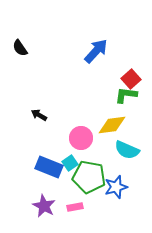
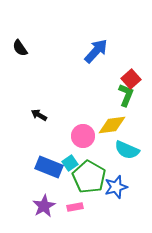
green L-shape: rotated 105 degrees clockwise
pink circle: moved 2 px right, 2 px up
green pentagon: rotated 20 degrees clockwise
purple star: rotated 15 degrees clockwise
